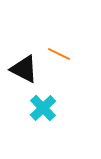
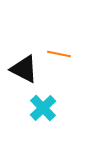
orange line: rotated 15 degrees counterclockwise
